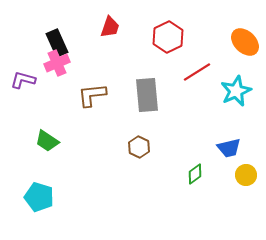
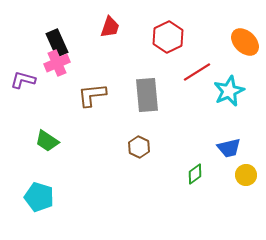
cyan star: moved 7 px left
